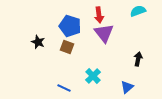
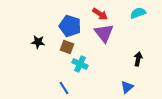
cyan semicircle: moved 2 px down
red arrow: moved 1 px right, 1 px up; rotated 49 degrees counterclockwise
black star: rotated 16 degrees counterclockwise
cyan cross: moved 13 px left, 12 px up; rotated 21 degrees counterclockwise
blue line: rotated 32 degrees clockwise
